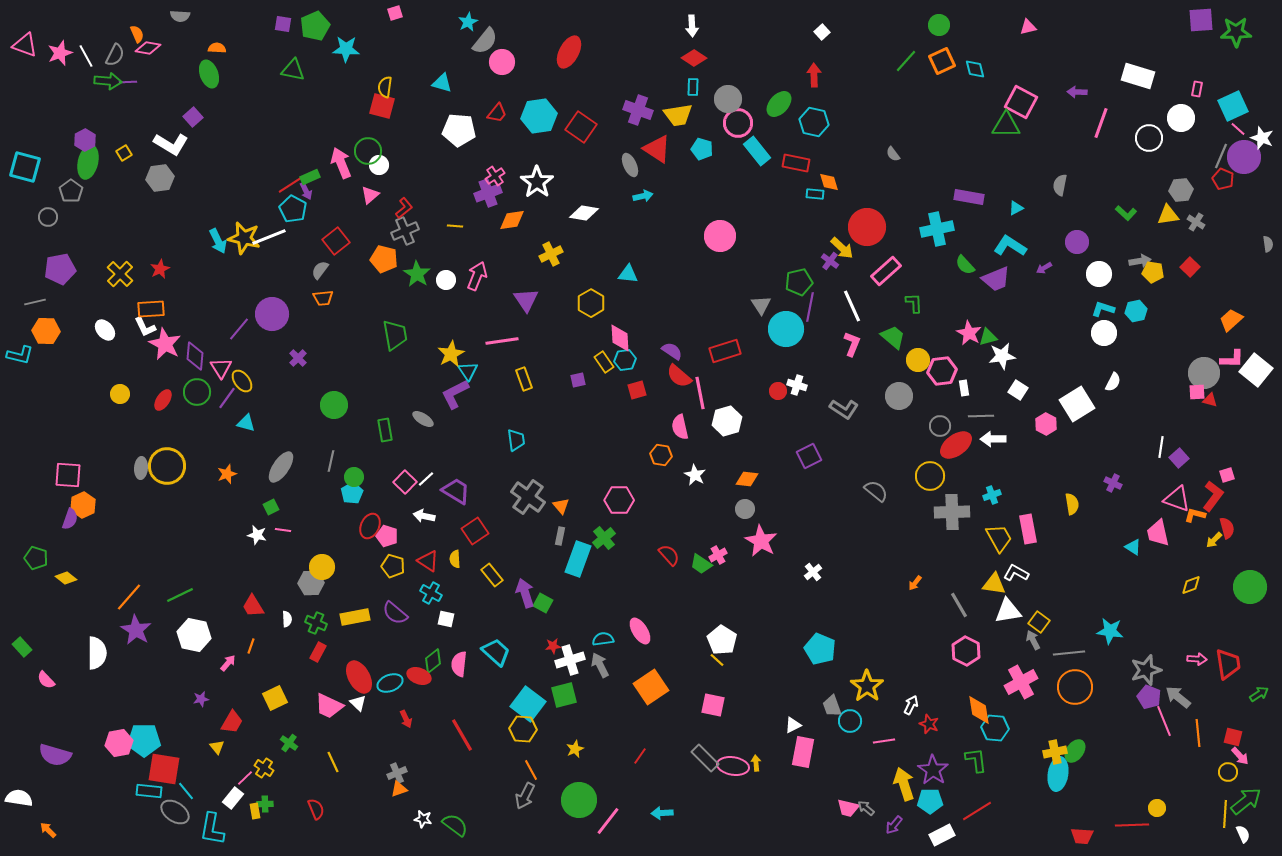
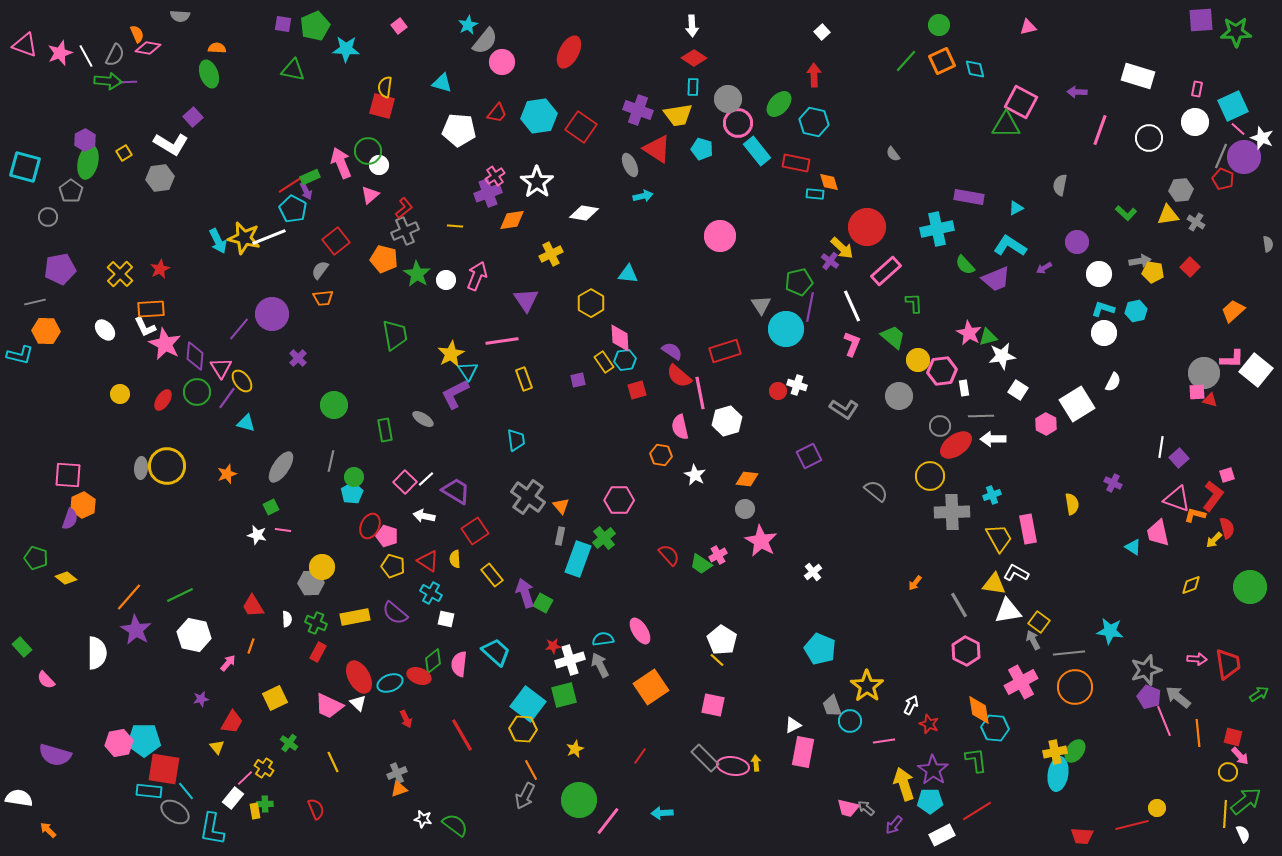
pink square at (395, 13): moved 4 px right, 13 px down; rotated 21 degrees counterclockwise
cyan star at (468, 22): moved 3 px down
white circle at (1181, 118): moved 14 px right, 4 px down
pink line at (1101, 123): moved 1 px left, 7 px down
orange trapezoid at (1231, 320): moved 2 px right, 9 px up
red line at (1132, 825): rotated 12 degrees counterclockwise
